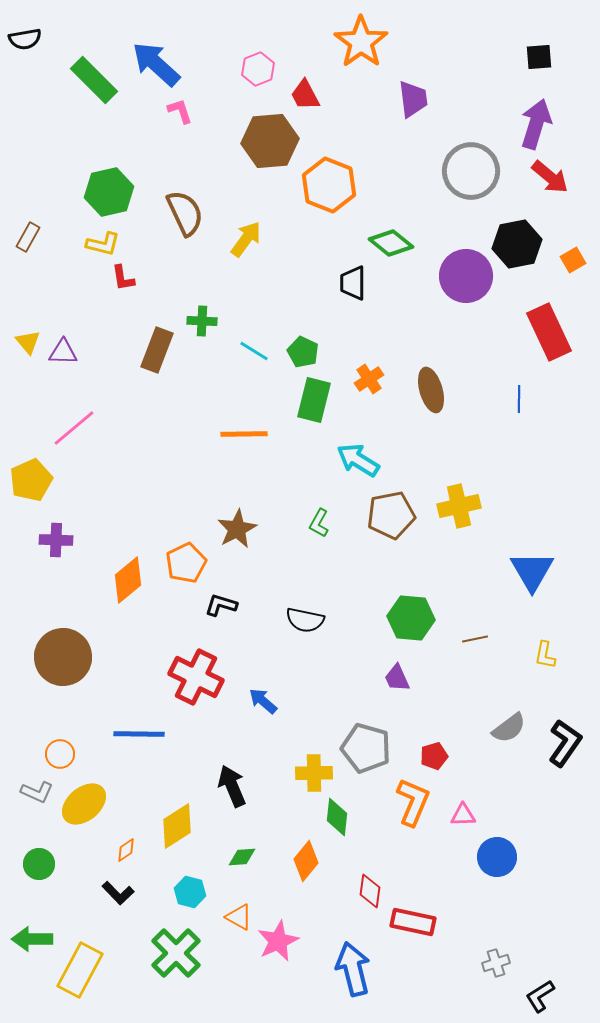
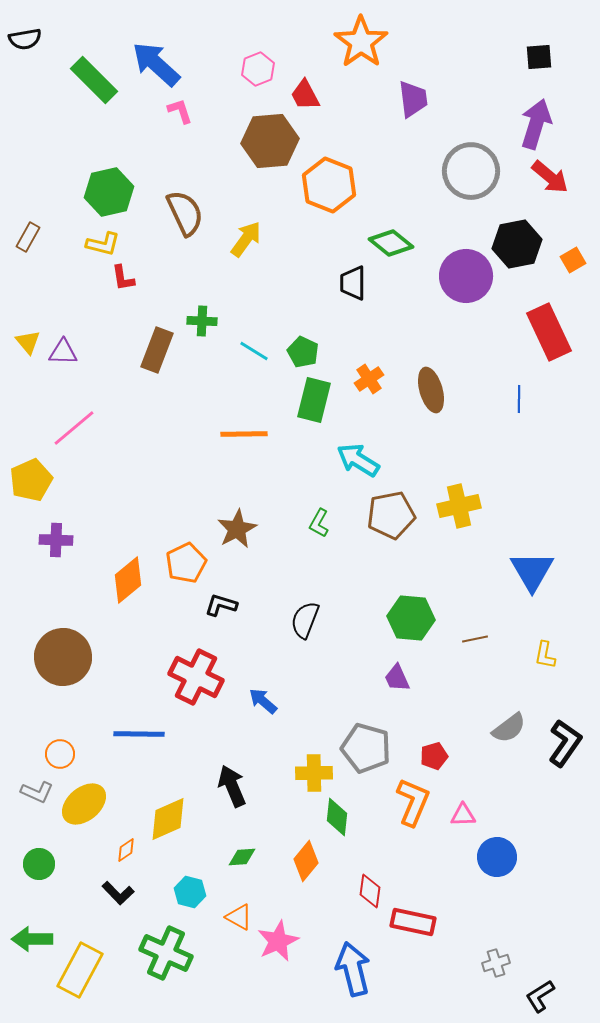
black semicircle at (305, 620): rotated 99 degrees clockwise
yellow diamond at (177, 826): moved 9 px left, 7 px up; rotated 9 degrees clockwise
green cross at (176, 953): moved 10 px left; rotated 21 degrees counterclockwise
